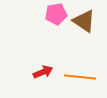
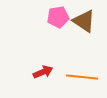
pink pentagon: moved 2 px right, 3 px down
orange line: moved 2 px right
